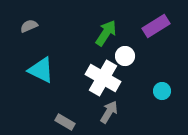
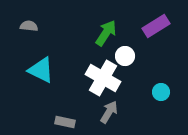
gray semicircle: rotated 30 degrees clockwise
cyan circle: moved 1 px left, 1 px down
gray rectangle: rotated 18 degrees counterclockwise
